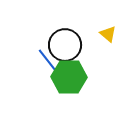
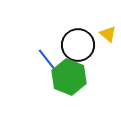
black circle: moved 13 px right
green hexagon: rotated 20 degrees clockwise
